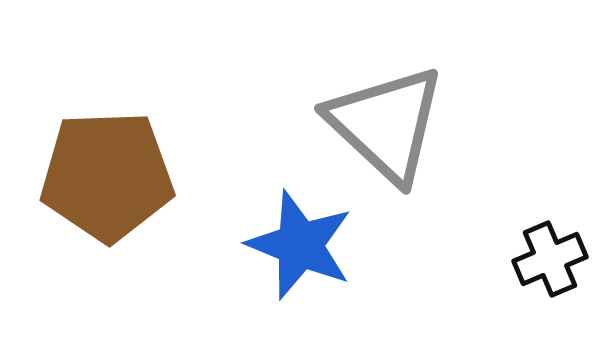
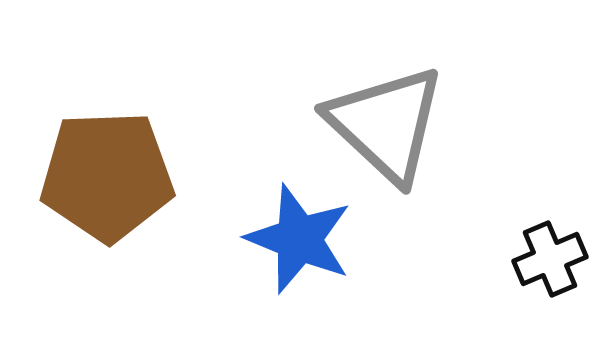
blue star: moved 1 px left, 6 px up
